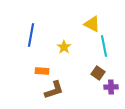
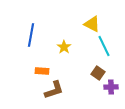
cyan line: rotated 15 degrees counterclockwise
